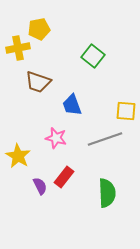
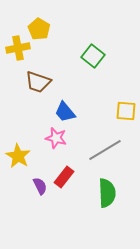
yellow pentagon: rotated 30 degrees counterclockwise
blue trapezoid: moved 7 px left, 7 px down; rotated 20 degrees counterclockwise
gray line: moved 11 px down; rotated 12 degrees counterclockwise
